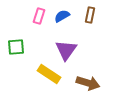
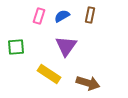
purple triangle: moved 4 px up
